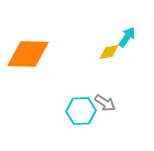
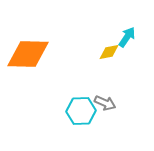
gray arrow: rotated 10 degrees counterclockwise
